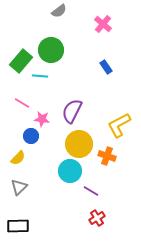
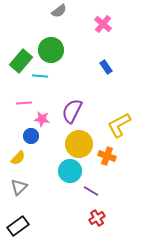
pink line: moved 2 px right; rotated 35 degrees counterclockwise
black rectangle: rotated 35 degrees counterclockwise
